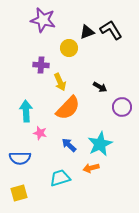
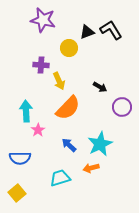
yellow arrow: moved 1 px left, 1 px up
pink star: moved 2 px left, 3 px up; rotated 24 degrees clockwise
yellow square: moved 2 px left; rotated 24 degrees counterclockwise
